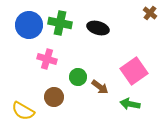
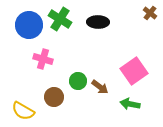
green cross: moved 4 px up; rotated 20 degrees clockwise
black ellipse: moved 6 px up; rotated 15 degrees counterclockwise
pink cross: moved 4 px left
green circle: moved 4 px down
